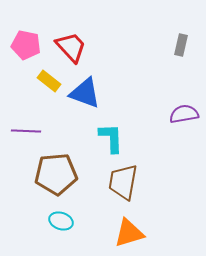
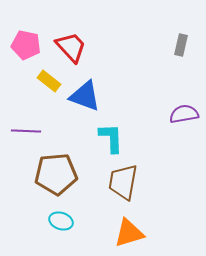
blue triangle: moved 3 px down
